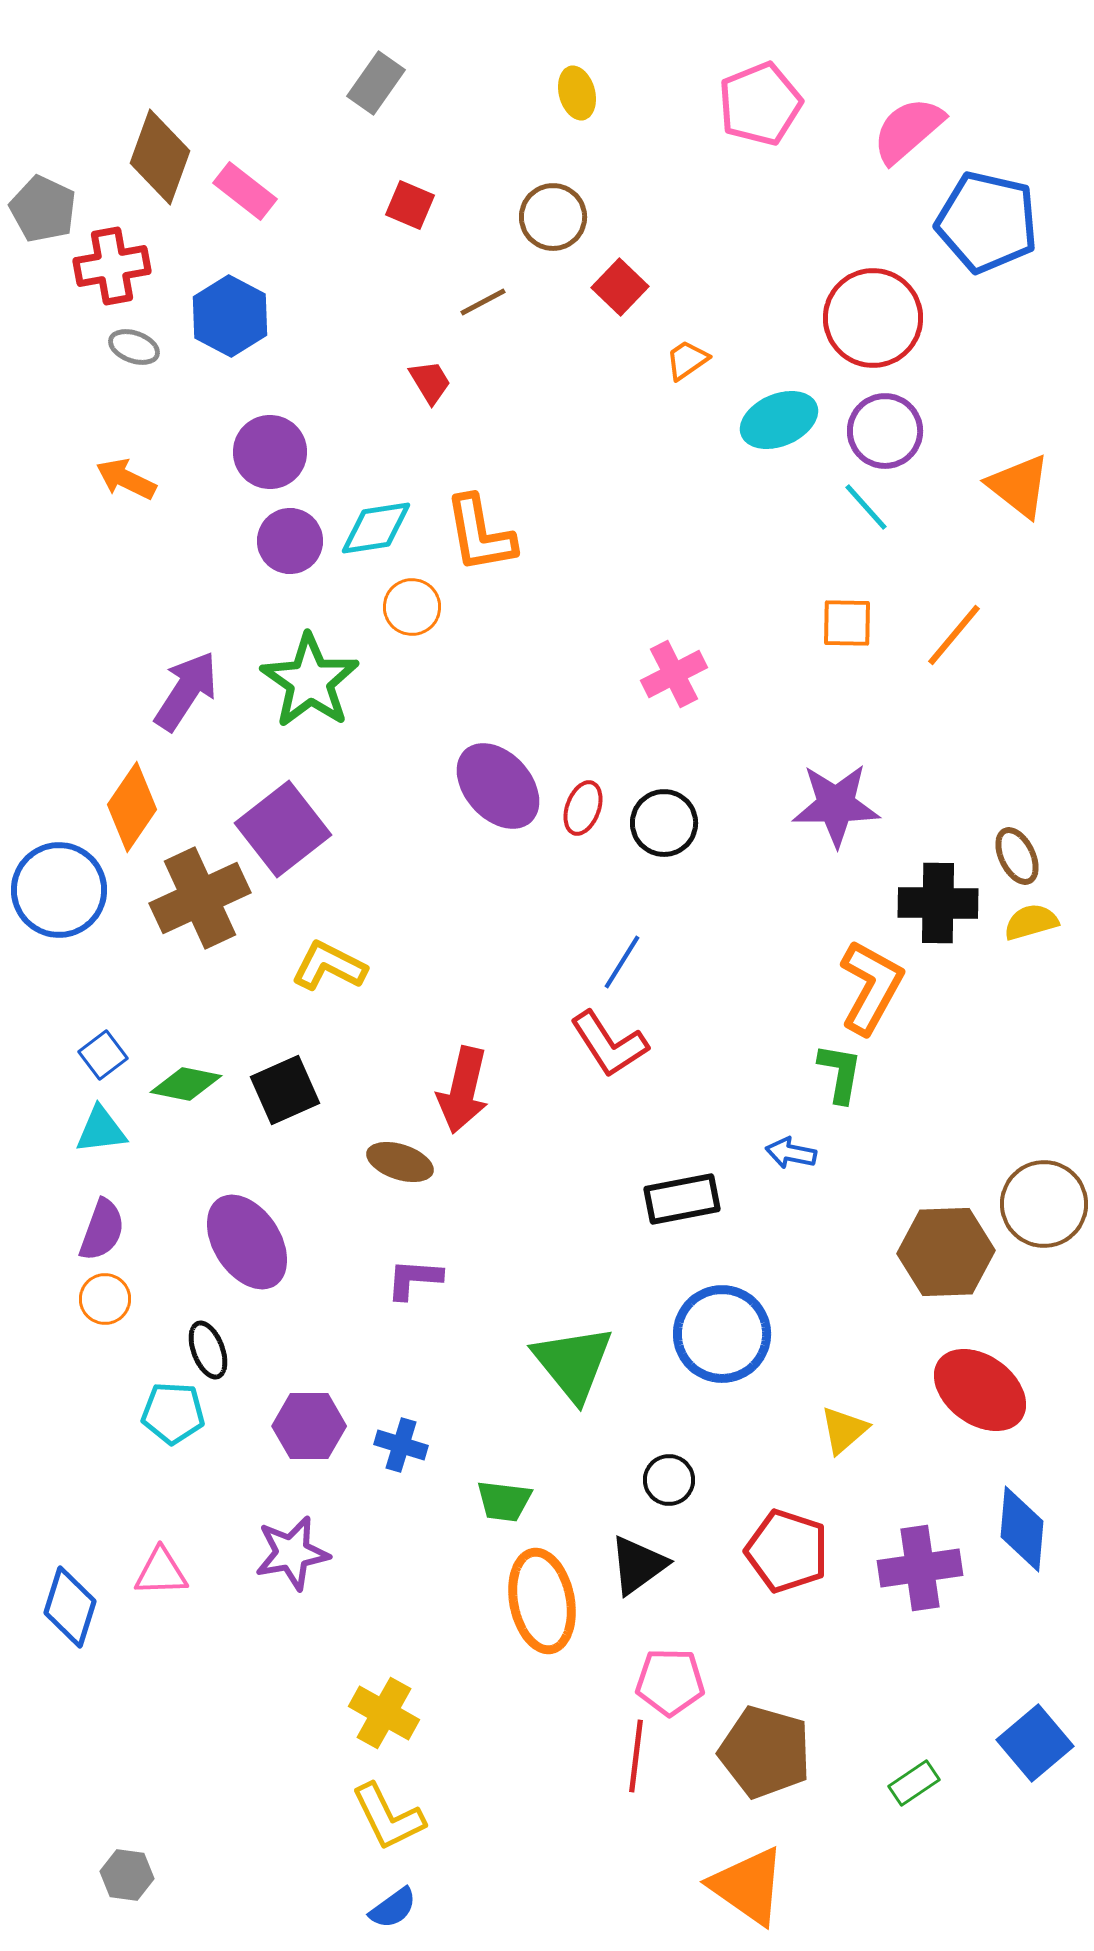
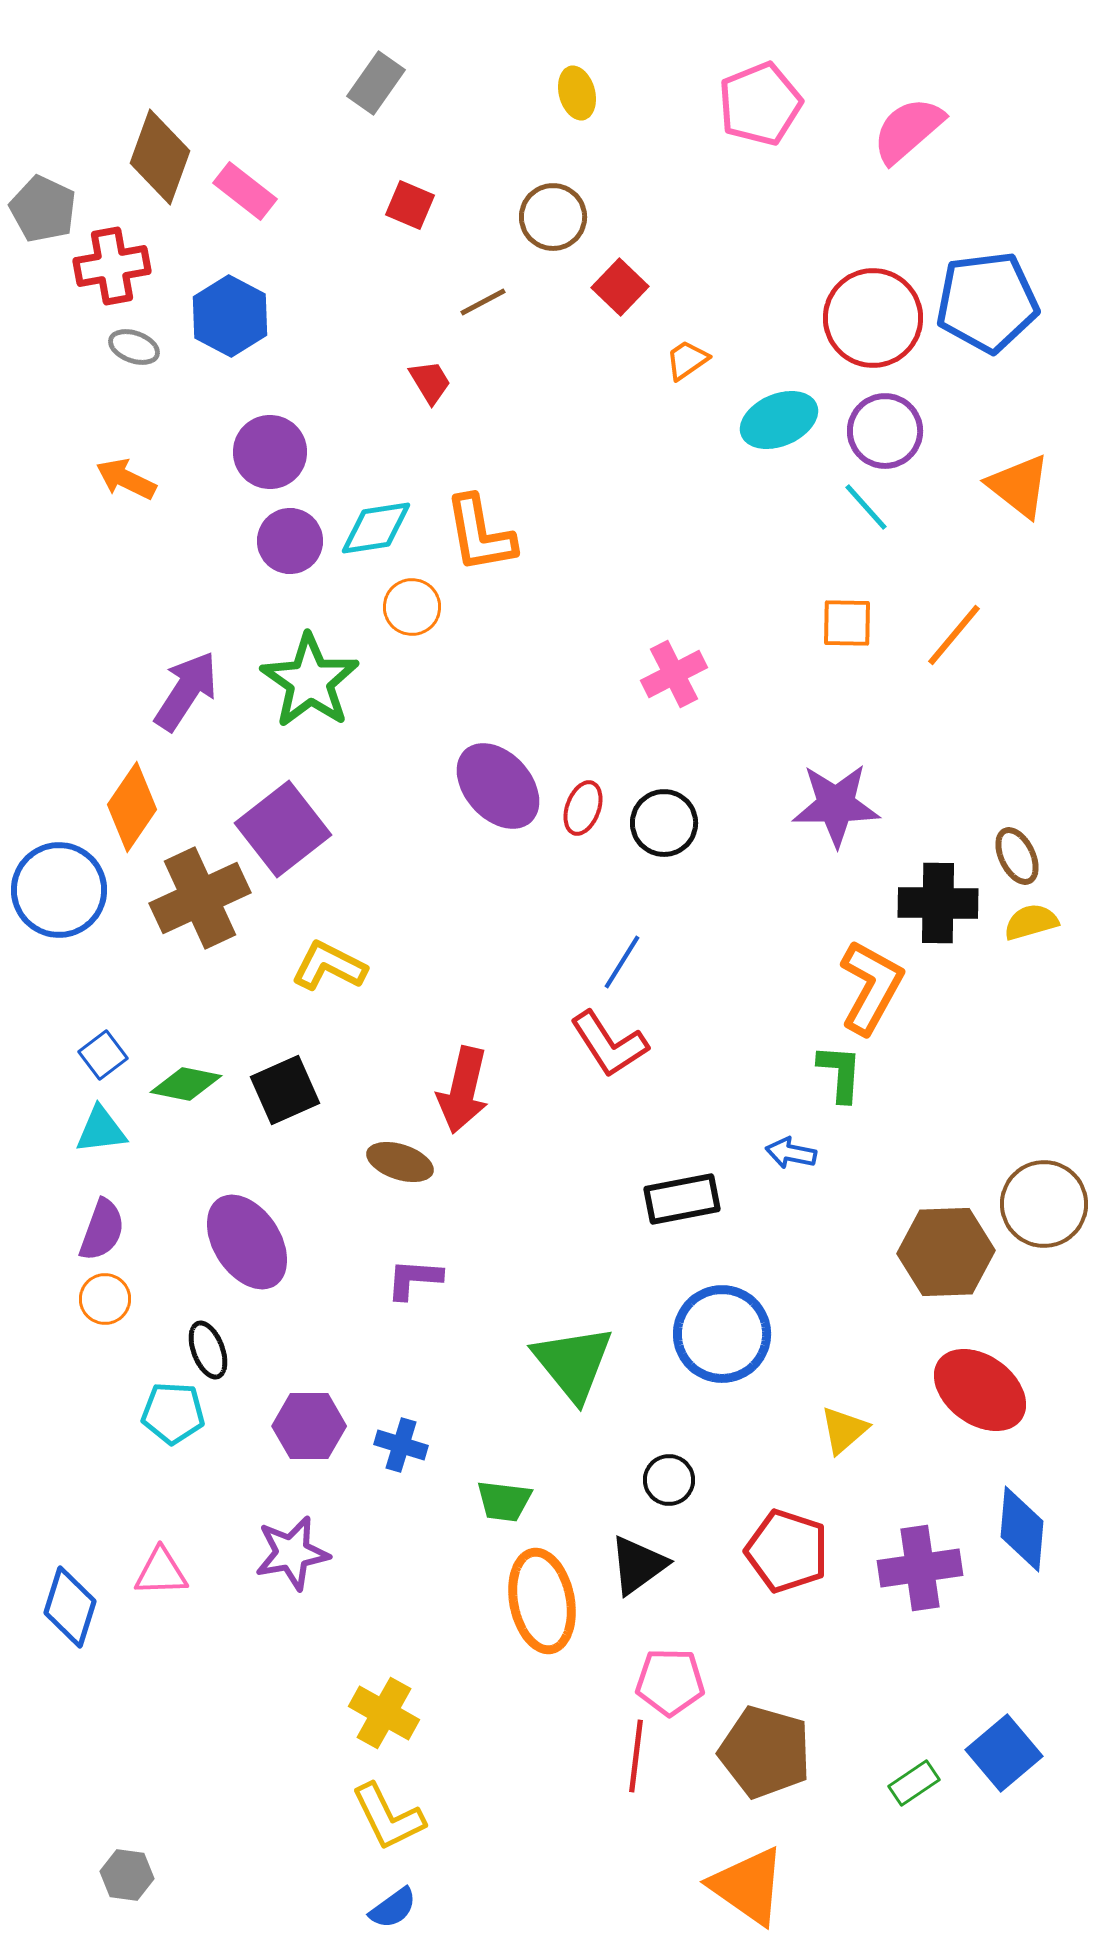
blue pentagon at (987, 222): moved 80 px down; rotated 20 degrees counterclockwise
green L-shape at (840, 1073): rotated 6 degrees counterclockwise
blue square at (1035, 1743): moved 31 px left, 10 px down
